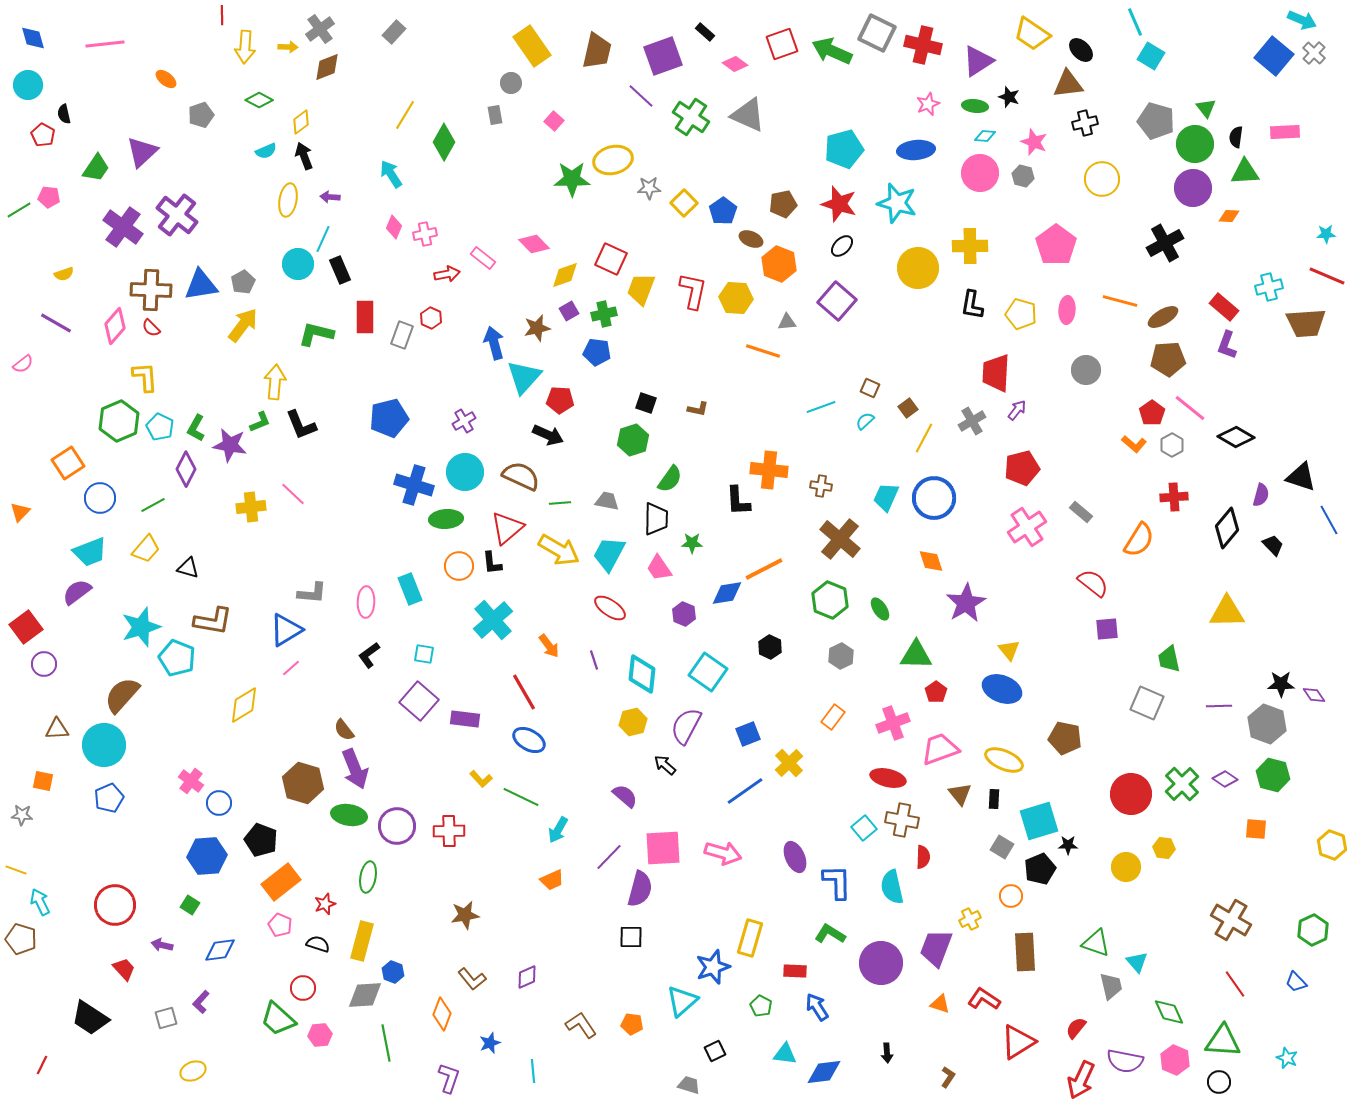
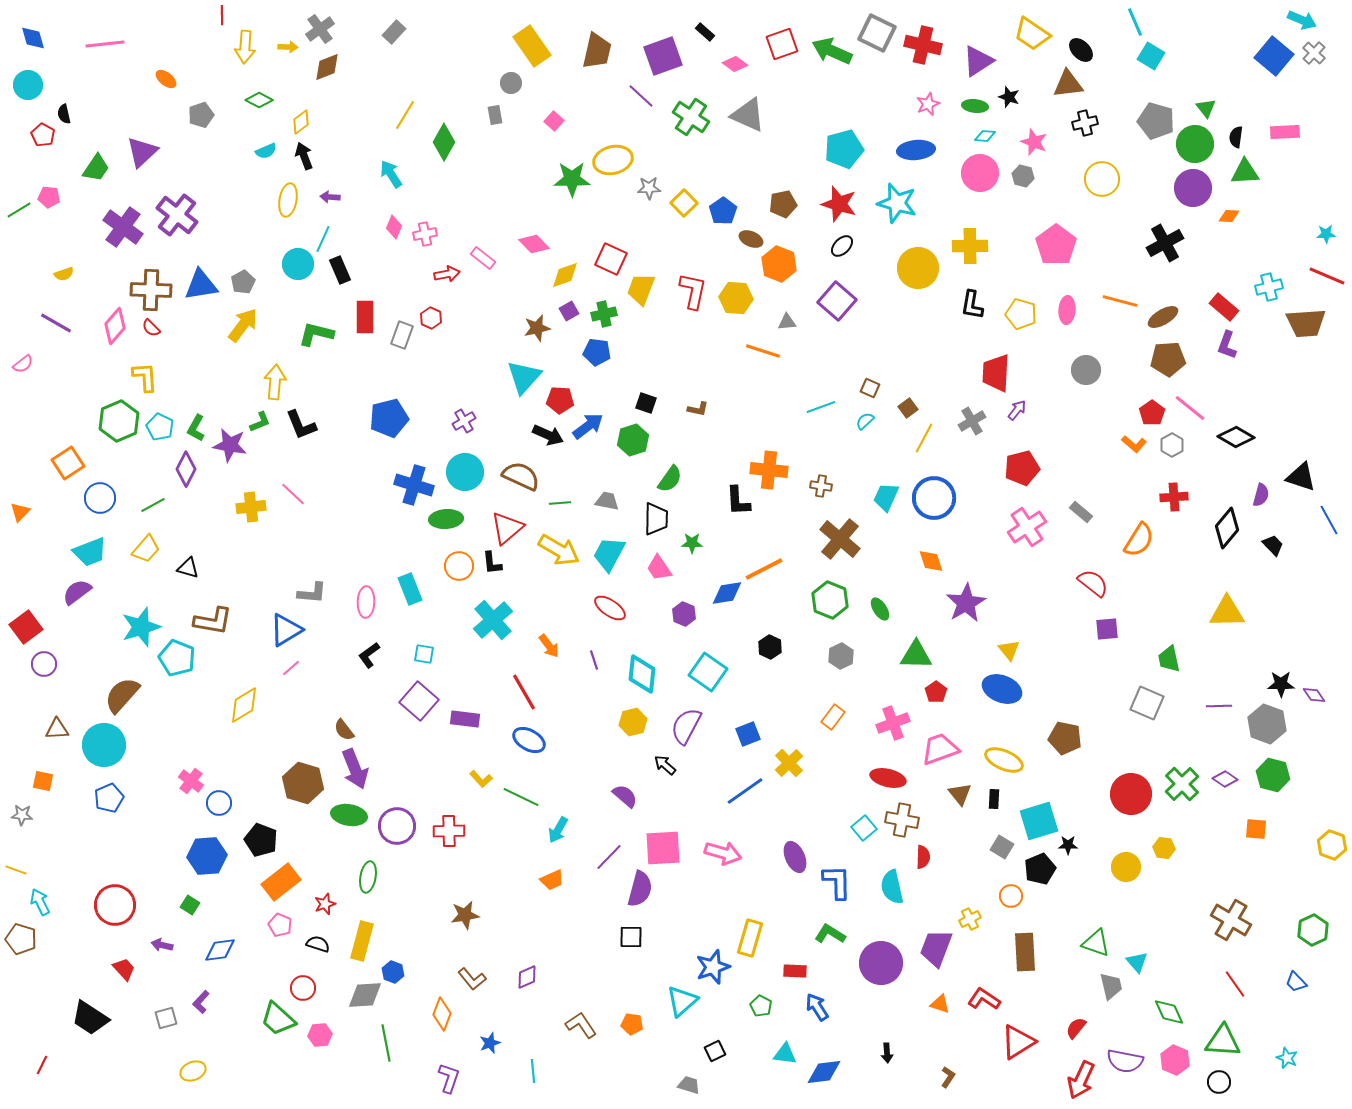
blue arrow at (494, 343): moved 94 px right, 83 px down; rotated 68 degrees clockwise
